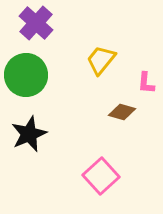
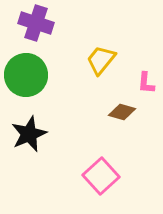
purple cross: rotated 24 degrees counterclockwise
